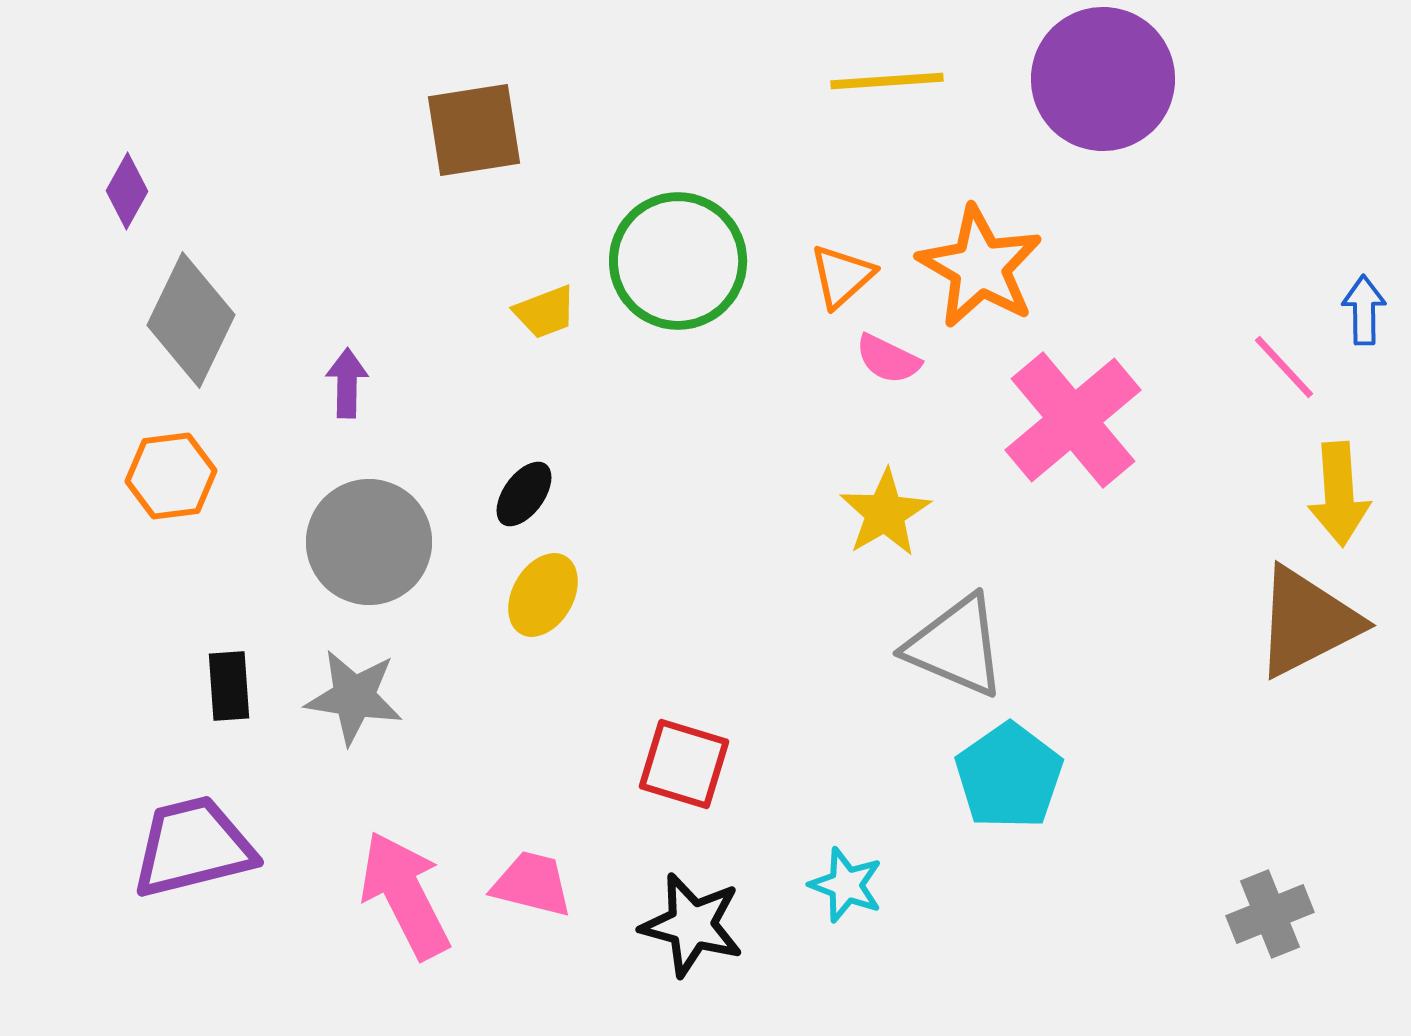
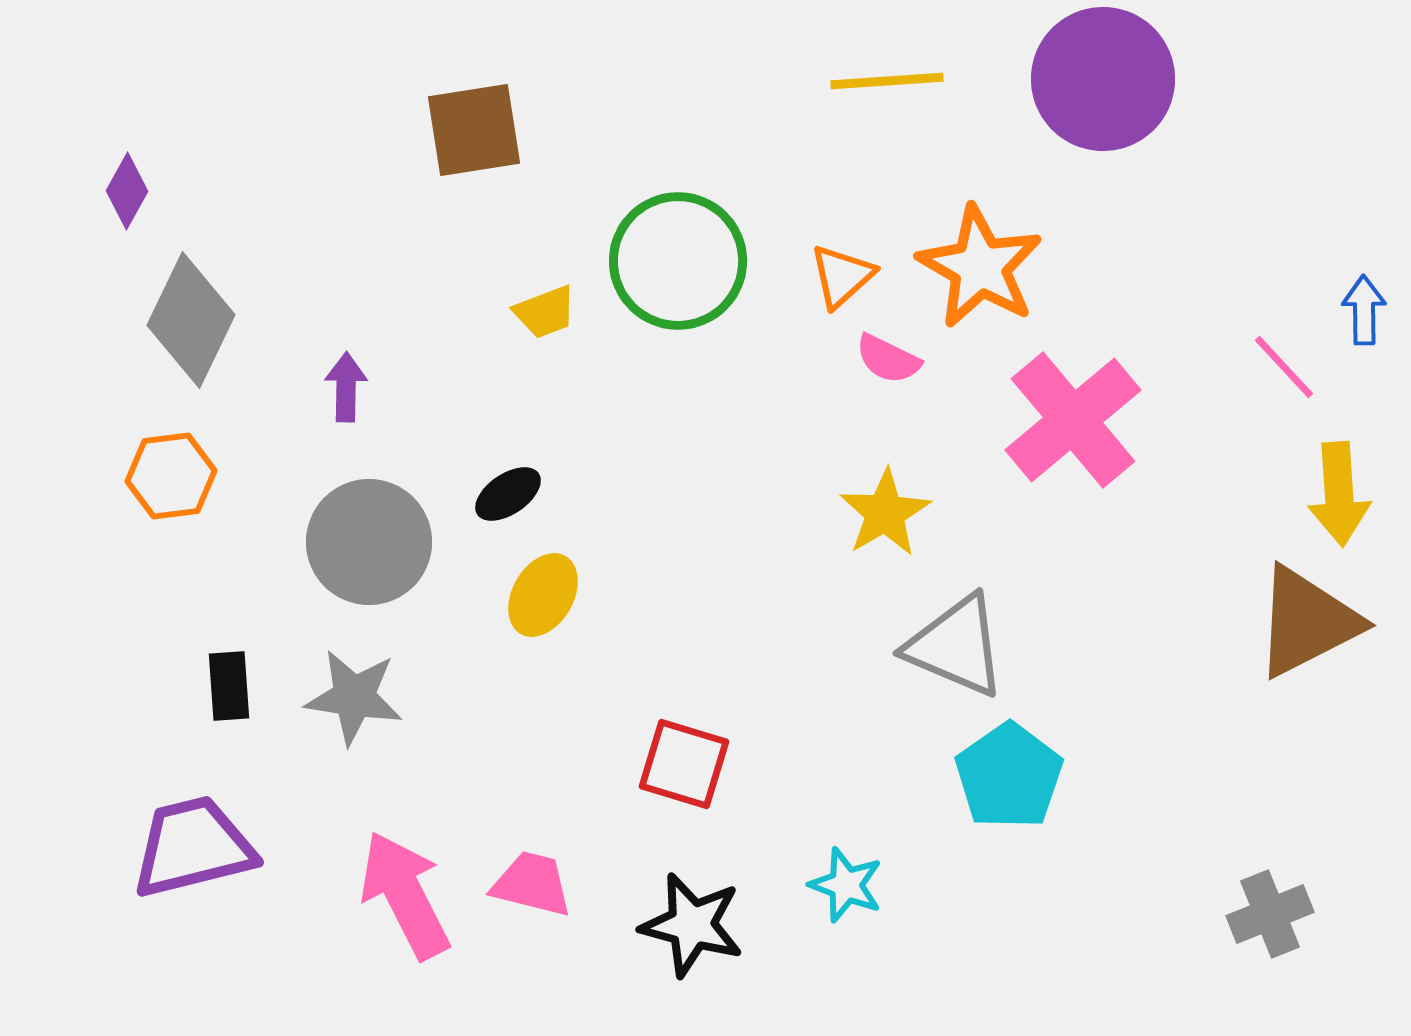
purple arrow: moved 1 px left, 4 px down
black ellipse: moved 16 px left; rotated 20 degrees clockwise
